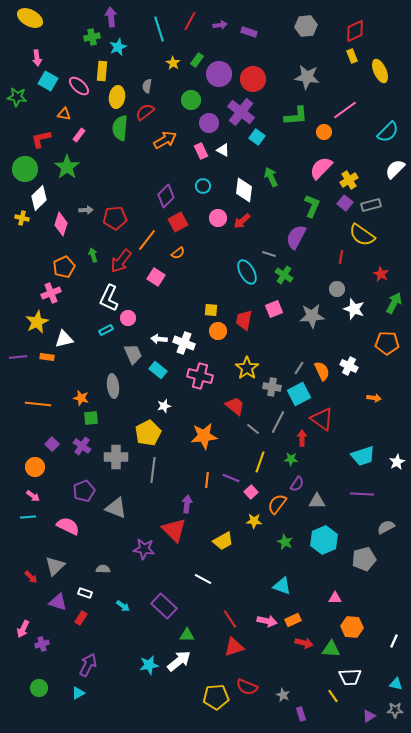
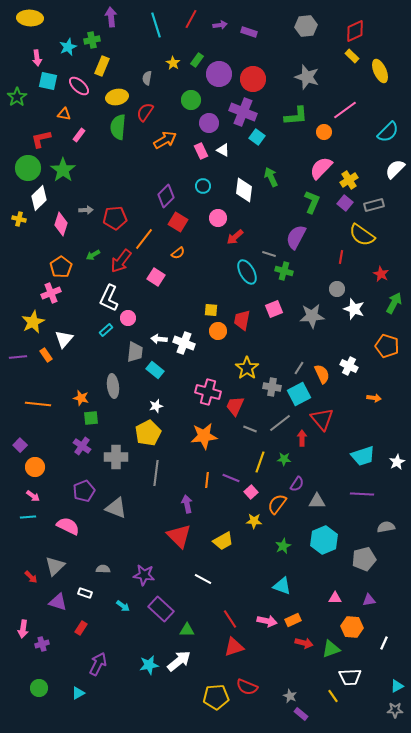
yellow ellipse at (30, 18): rotated 25 degrees counterclockwise
red line at (190, 21): moved 1 px right, 2 px up
cyan line at (159, 29): moved 3 px left, 4 px up
green cross at (92, 37): moved 3 px down
cyan star at (118, 47): moved 50 px left
yellow rectangle at (352, 56): rotated 24 degrees counterclockwise
yellow rectangle at (102, 71): moved 5 px up; rotated 18 degrees clockwise
gray star at (307, 77): rotated 10 degrees clockwise
cyan square at (48, 81): rotated 18 degrees counterclockwise
gray semicircle at (147, 86): moved 8 px up
green star at (17, 97): rotated 30 degrees clockwise
yellow ellipse at (117, 97): rotated 70 degrees clockwise
red semicircle at (145, 112): rotated 18 degrees counterclockwise
purple cross at (241, 112): moved 2 px right; rotated 16 degrees counterclockwise
green semicircle at (120, 128): moved 2 px left, 1 px up
green star at (67, 167): moved 4 px left, 3 px down
green circle at (25, 169): moved 3 px right, 1 px up
gray rectangle at (371, 205): moved 3 px right
green L-shape at (312, 206): moved 4 px up
yellow cross at (22, 218): moved 3 px left, 1 px down
red arrow at (242, 221): moved 7 px left, 16 px down
red square at (178, 222): rotated 30 degrees counterclockwise
orange line at (147, 240): moved 3 px left, 1 px up
green arrow at (93, 255): rotated 104 degrees counterclockwise
orange pentagon at (64, 267): moved 3 px left; rotated 10 degrees counterclockwise
green cross at (284, 275): moved 4 px up; rotated 18 degrees counterclockwise
red trapezoid at (244, 320): moved 2 px left
yellow star at (37, 322): moved 4 px left
cyan rectangle at (106, 330): rotated 16 degrees counterclockwise
white triangle at (64, 339): rotated 36 degrees counterclockwise
orange pentagon at (387, 343): moved 3 px down; rotated 15 degrees clockwise
gray trapezoid at (133, 354): moved 2 px right, 2 px up; rotated 30 degrees clockwise
orange rectangle at (47, 357): moved 1 px left, 2 px up; rotated 48 degrees clockwise
cyan rectangle at (158, 370): moved 3 px left
orange semicircle at (322, 371): moved 3 px down
pink cross at (200, 376): moved 8 px right, 16 px down
white star at (164, 406): moved 8 px left
red trapezoid at (235, 406): rotated 105 degrees counterclockwise
red triangle at (322, 419): rotated 15 degrees clockwise
gray line at (278, 422): moved 2 px right, 1 px down; rotated 25 degrees clockwise
gray line at (253, 429): moved 3 px left; rotated 16 degrees counterclockwise
purple square at (52, 444): moved 32 px left, 1 px down
green star at (291, 459): moved 7 px left
gray line at (153, 470): moved 3 px right, 3 px down
purple arrow at (187, 504): rotated 18 degrees counterclockwise
gray semicircle at (386, 527): rotated 18 degrees clockwise
red triangle at (174, 530): moved 5 px right, 6 px down
green star at (285, 542): moved 2 px left, 4 px down; rotated 21 degrees clockwise
purple star at (144, 549): moved 26 px down
purple rectangle at (164, 606): moved 3 px left, 3 px down
red rectangle at (81, 618): moved 10 px down
pink arrow at (23, 629): rotated 18 degrees counterclockwise
green triangle at (187, 635): moved 5 px up
white line at (394, 641): moved 10 px left, 2 px down
green triangle at (331, 649): rotated 24 degrees counterclockwise
purple arrow at (88, 665): moved 10 px right, 1 px up
cyan triangle at (396, 684): moved 1 px right, 2 px down; rotated 40 degrees counterclockwise
gray star at (283, 695): moved 7 px right, 1 px down
purple rectangle at (301, 714): rotated 32 degrees counterclockwise
purple triangle at (369, 716): moved 116 px up; rotated 24 degrees clockwise
